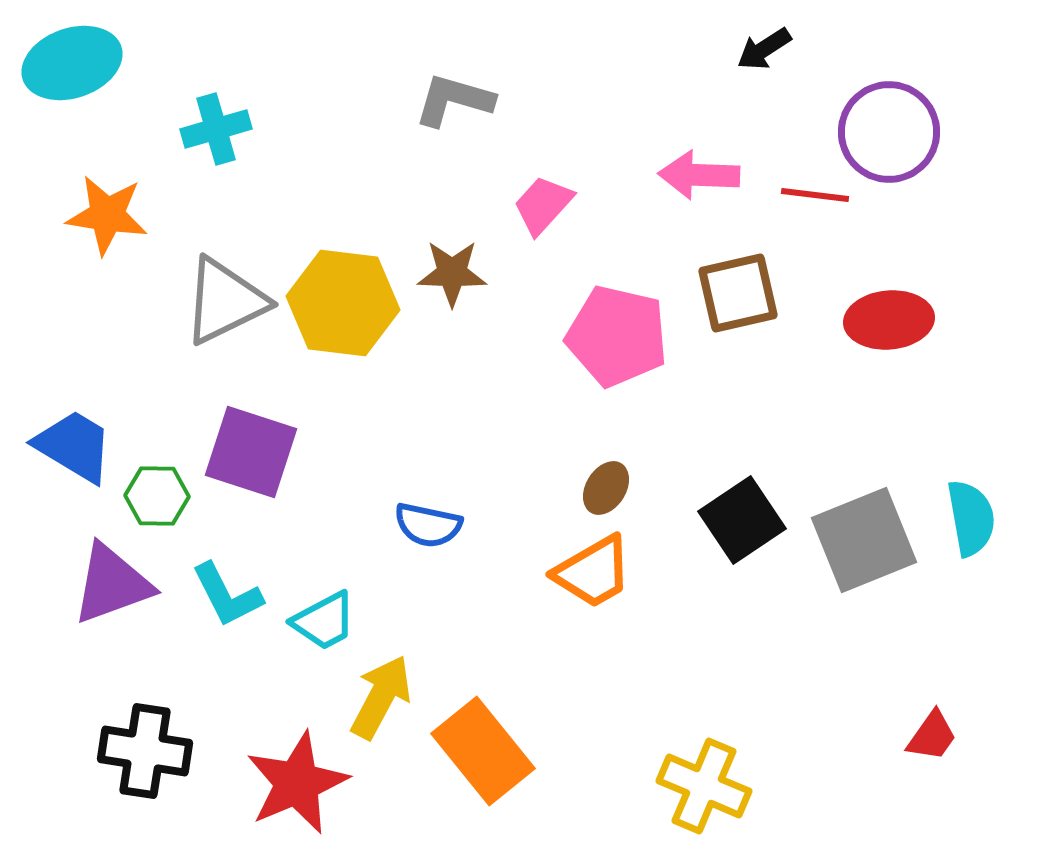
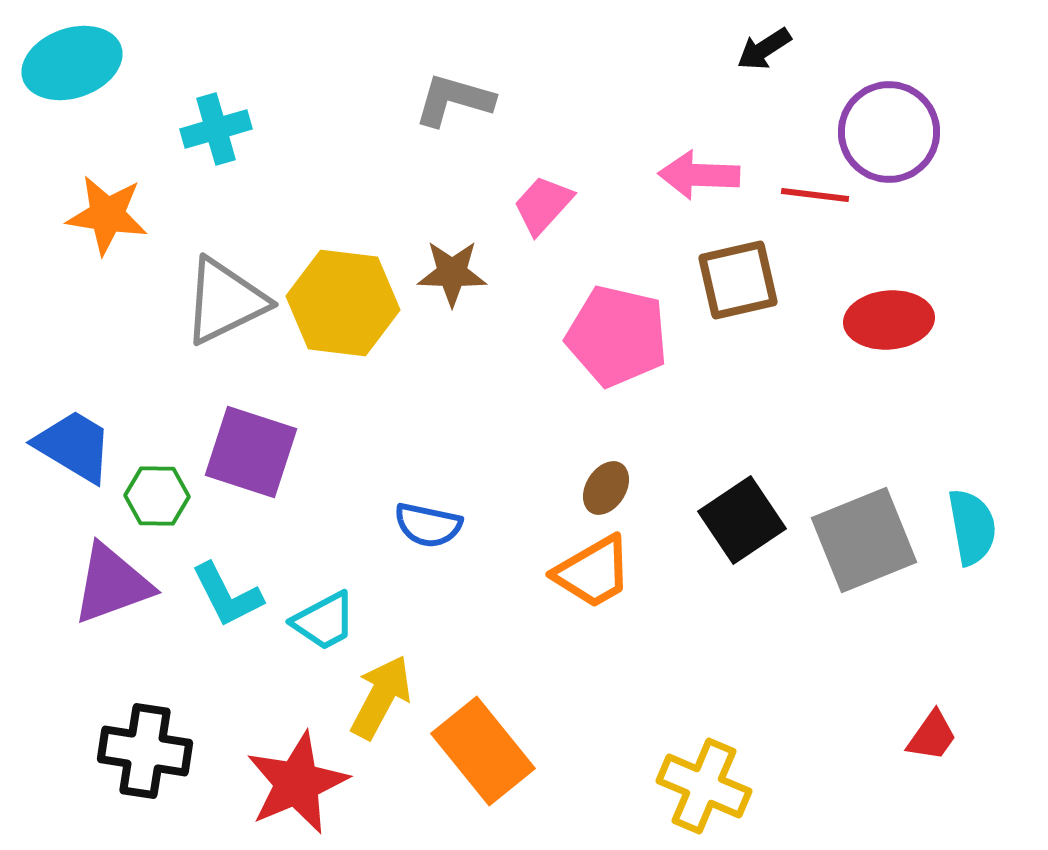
brown square: moved 13 px up
cyan semicircle: moved 1 px right, 9 px down
